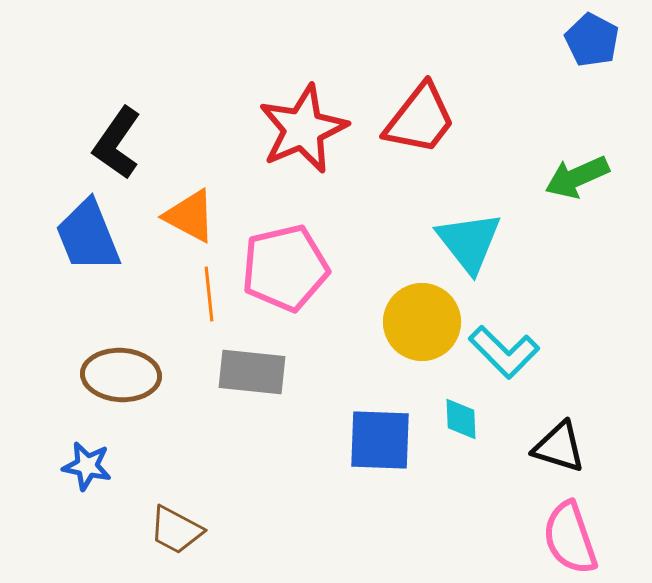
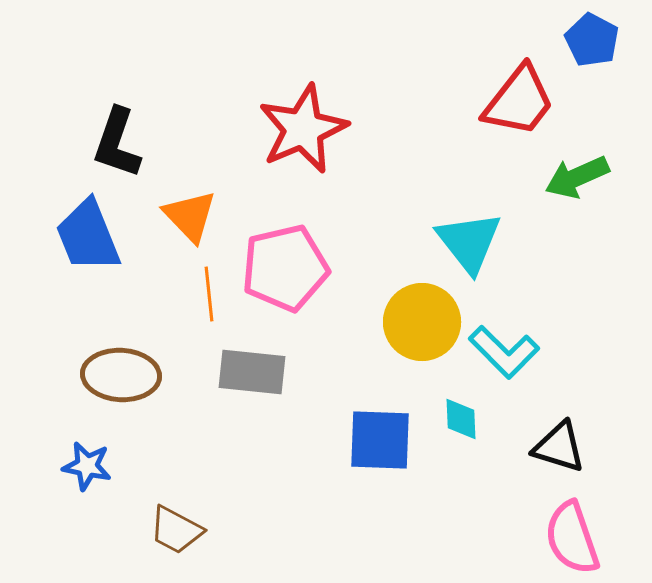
red trapezoid: moved 99 px right, 18 px up
black L-shape: rotated 16 degrees counterclockwise
orange triangle: rotated 18 degrees clockwise
pink semicircle: moved 2 px right
